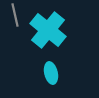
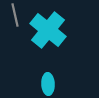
cyan ellipse: moved 3 px left, 11 px down; rotated 10 degrees clockwise
